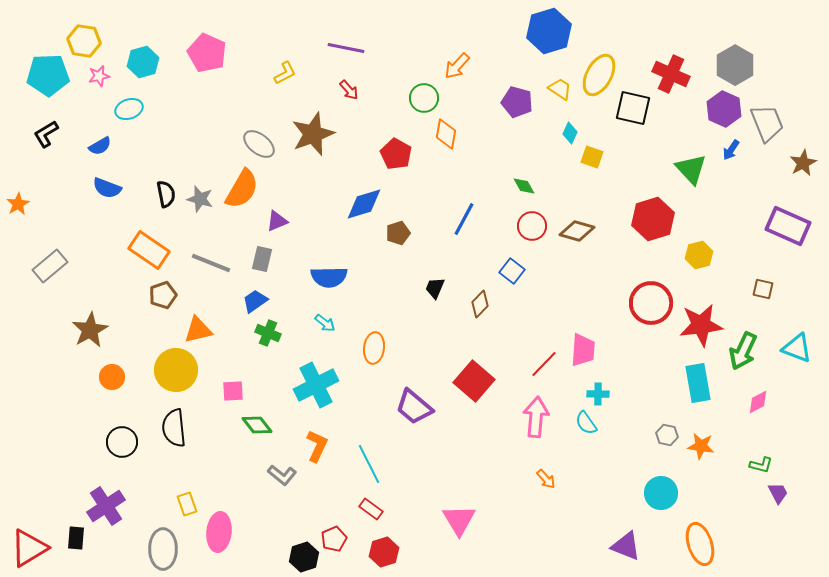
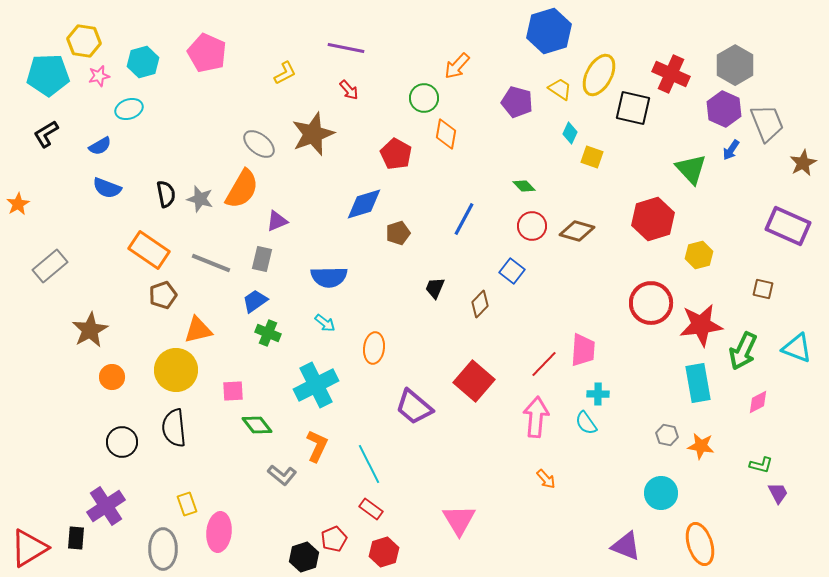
green diamond at (524, 186): rotated 15 degrees counterclockwise
